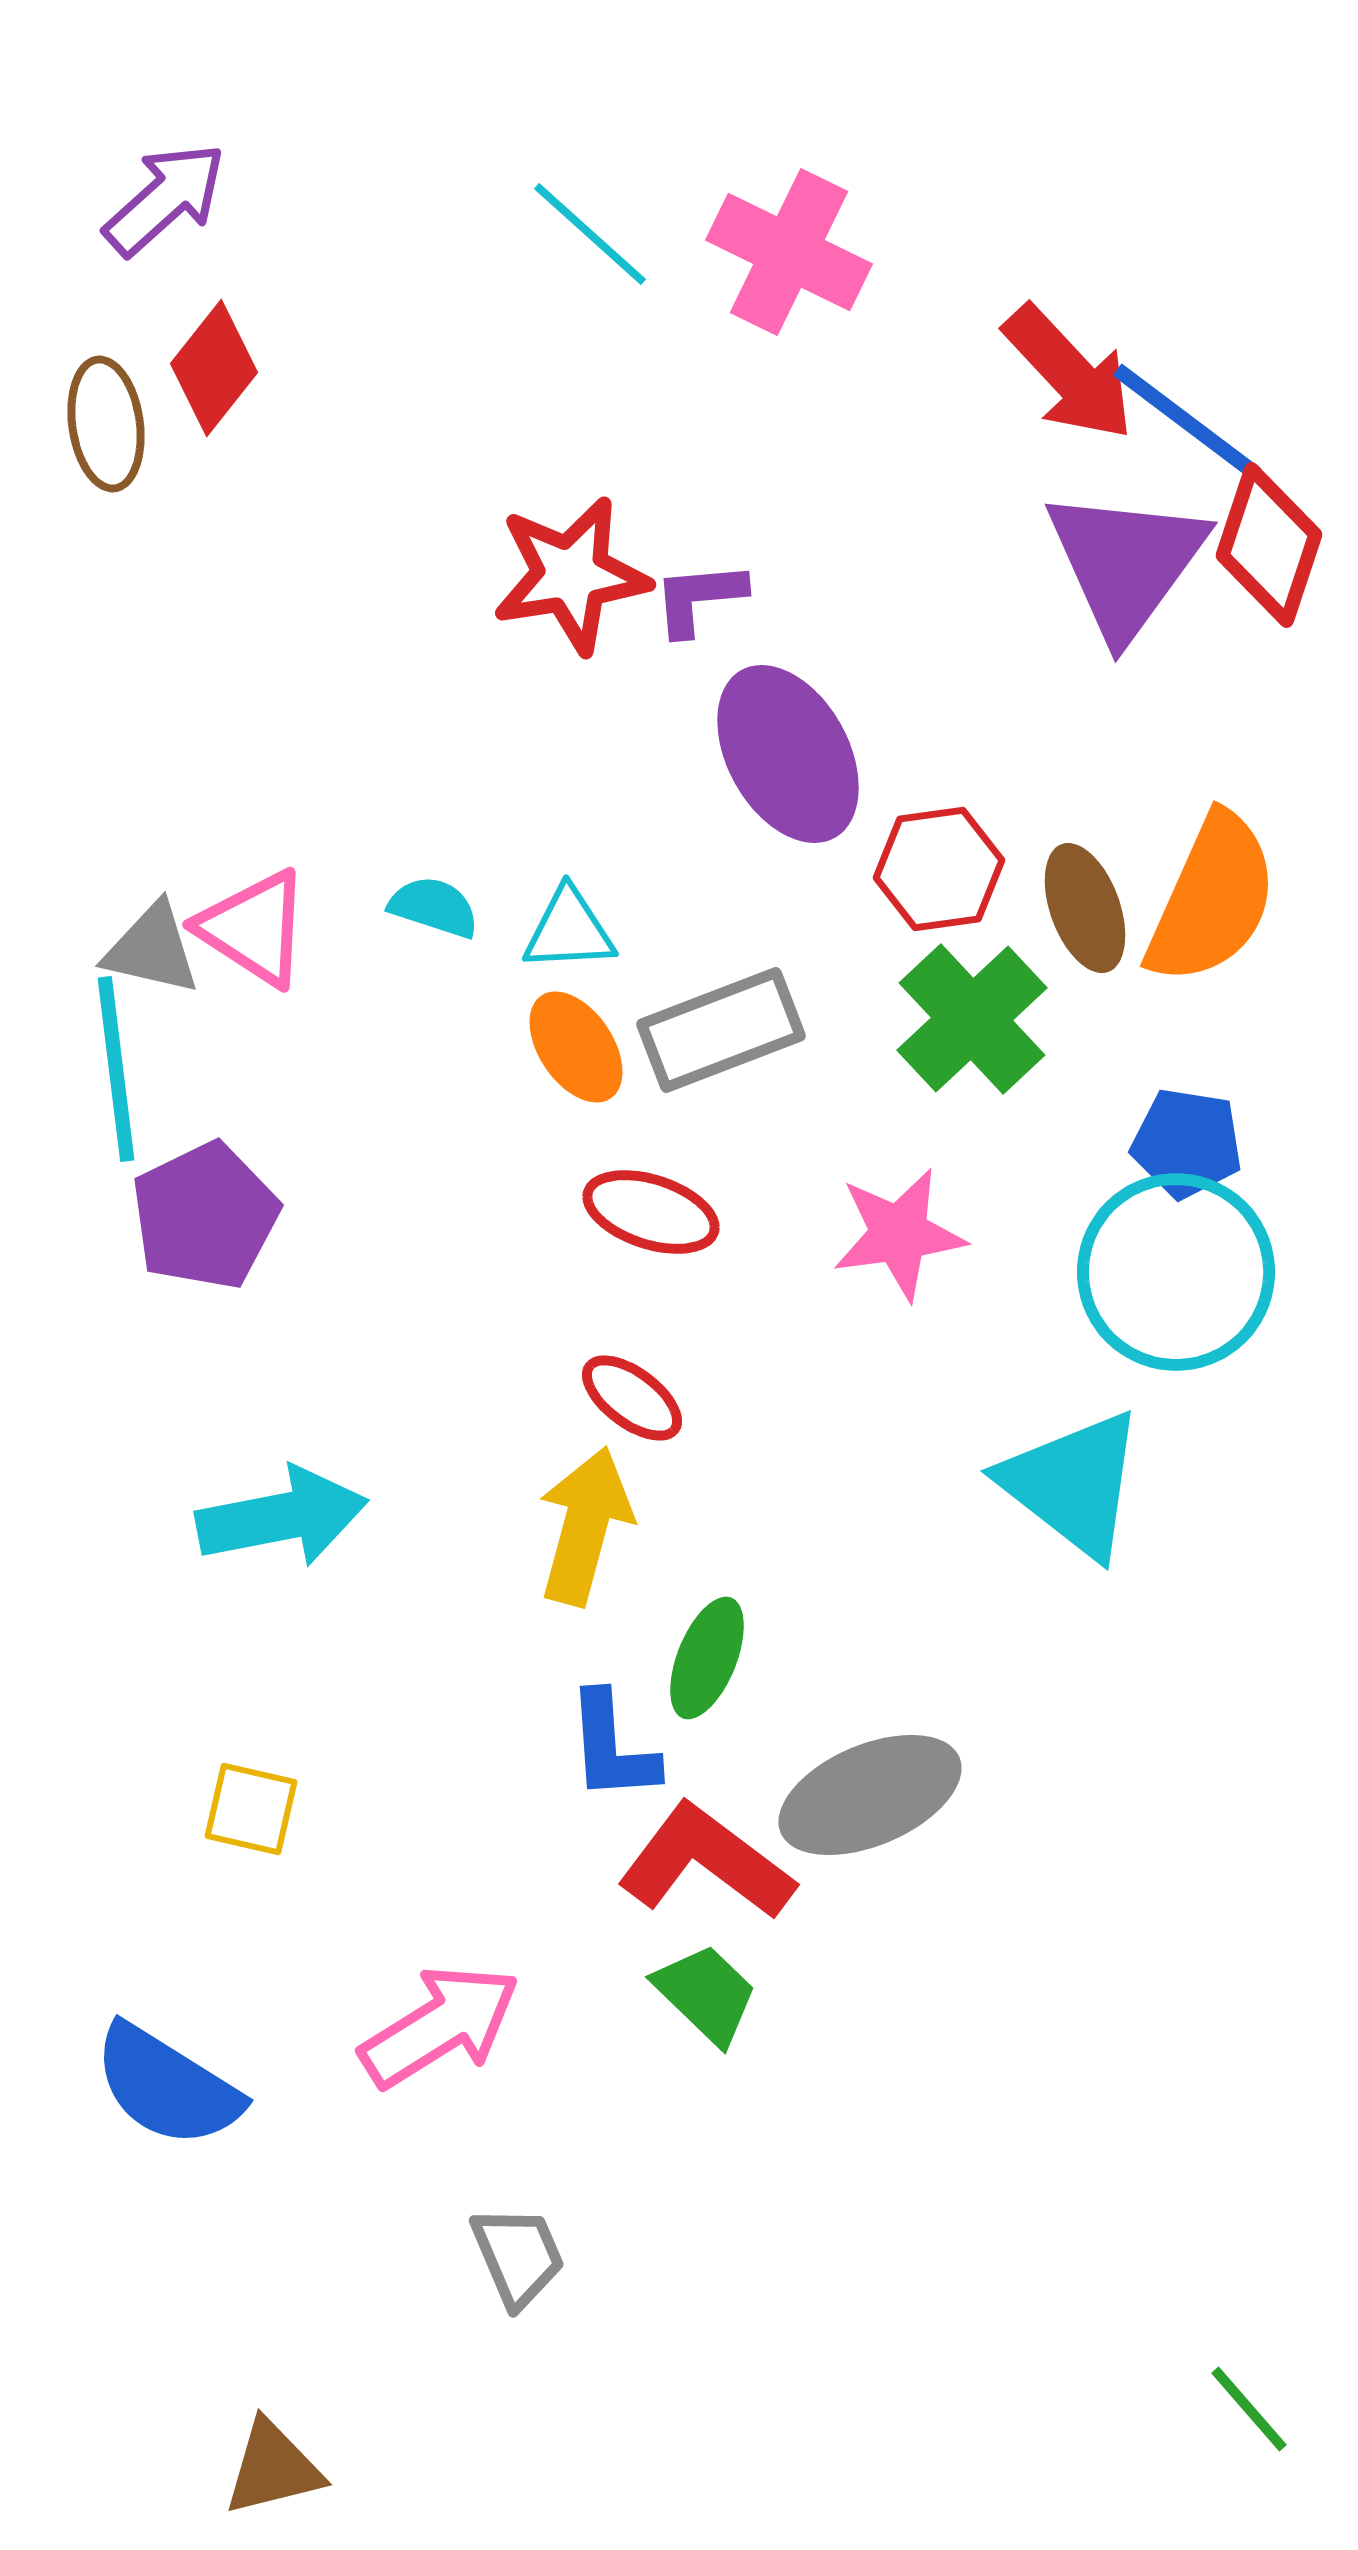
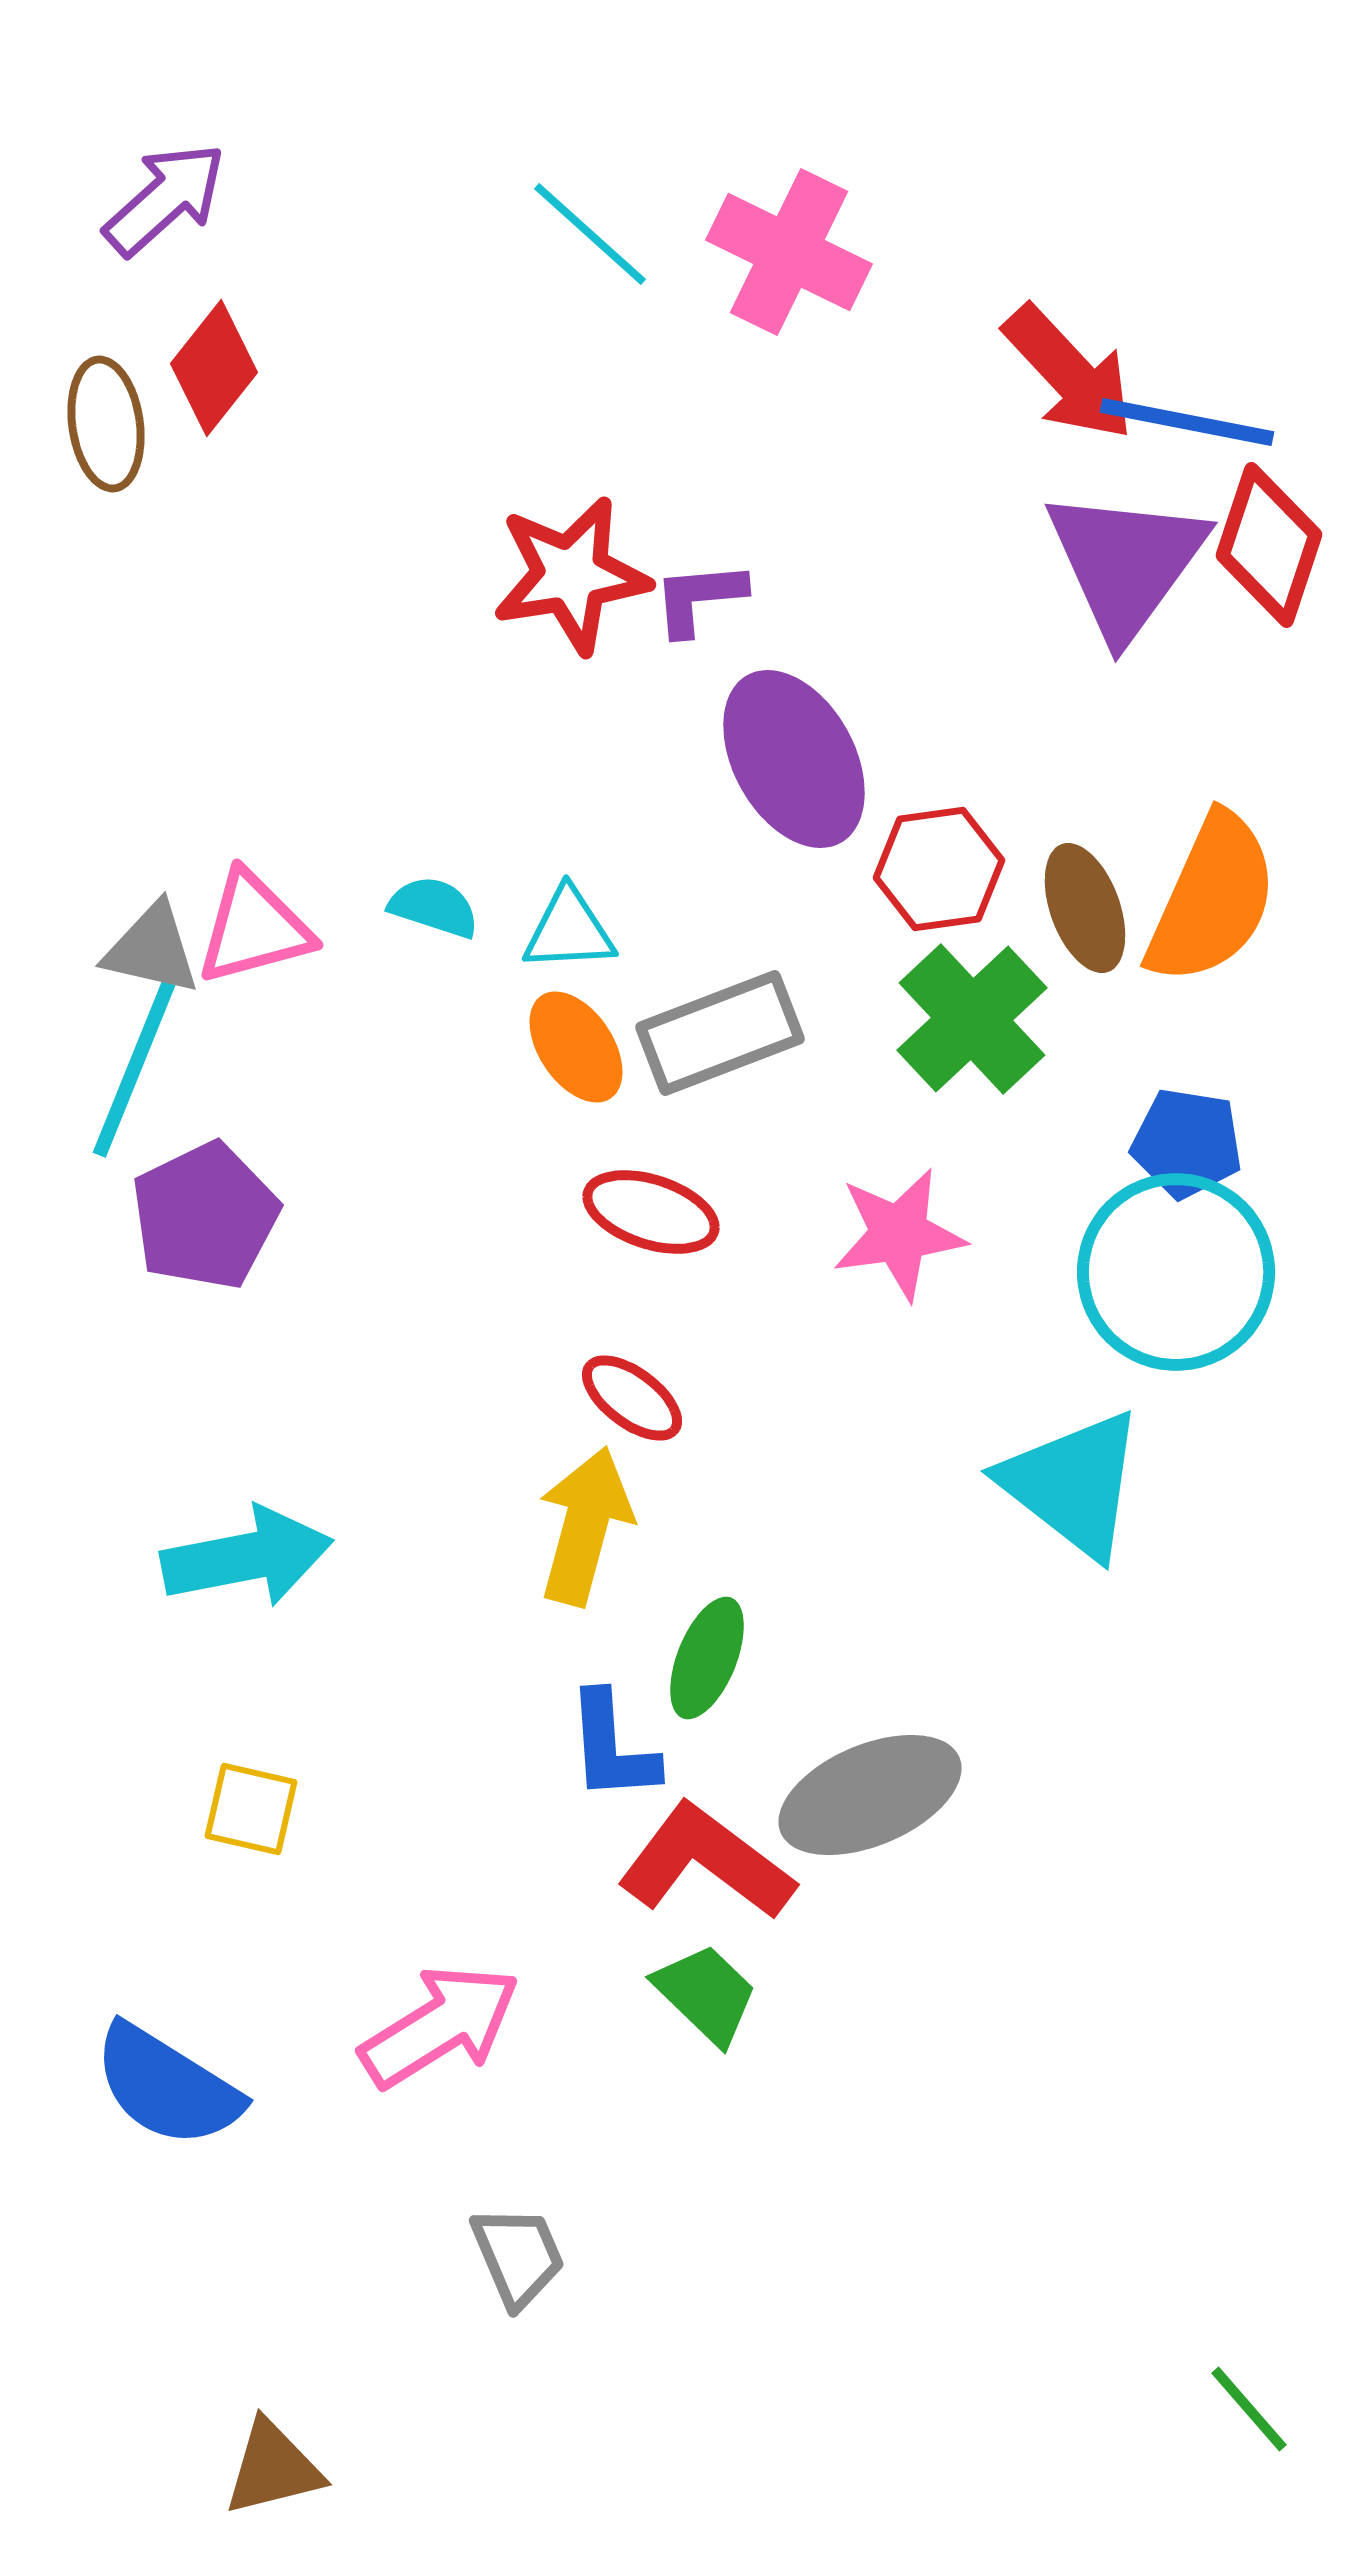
blue line at (1187, 422): rotated 26 degrees counterclockwise
purple ellipse at (788, 754): moved 6 px right, 5 px down
pink triangle at (254, 928): rotated 48 degrees counterclockwise
gray rectangle at (721, 1030): moved 1 px left, 3 px down
cyan line at (116, 1069): moved 18 px right; rotated 29 degrees clockwise
cyan arrow at (282, 1517): moved 35 px left, 40 px down
